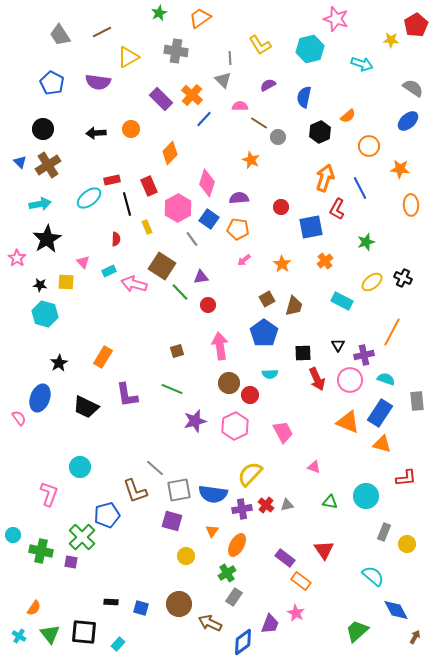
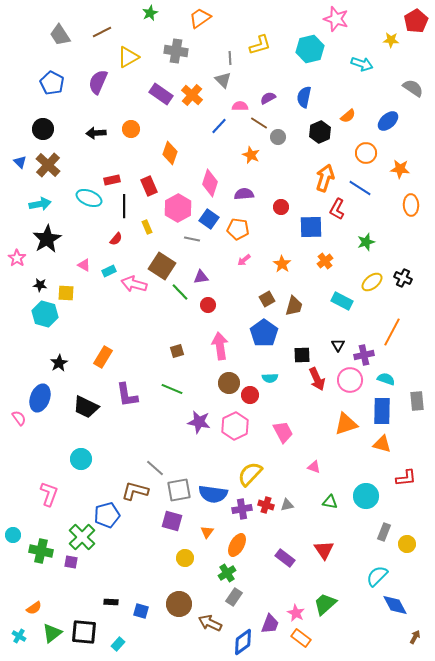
green star at (159, 13): moved 9 px left
red pentagon at (416, 25): moved 4 px up
yellow L-shape at (260, 45): rotated 75 degrees counterclockwise
purple semicircle at (98, 82): rotated 105 degrees clockwise
purple semicircle at (268, 85): moved 13 px down
purple rectangle at (161, 99): moved 5 px up; rotated 10 degrees counterclockwise
blue line at (204, 119): moved 15 px right, 7 px down
blue ellipse at (408, 121): moved 20 px left
orange circle at (369, 146): moved 3 px left, 7 px down
orange diamond at (170, 153): rotated 25 degrees counterclockwise
orange star at (251, 160): moved 5 px up
brown cross at (48, 165): rotated 15 degrees counterclockwise
pink diamond at (207, 183): moved 3 px right
blue line at (360, 188): rotated 30 degrees counterclockwise
cyan ellipse at (89, 198): rotated 60 degrees clockwise
purple semicircle at (239, 198): moved 5 px right, 4 px up
black line at (127, 204): moved 3 px left, 2 px down; rotated 15 degrees clockwise
blue square at (311, 227): rotated 10 degrees clockwise
red semicircle at (116, 239): rotated 40 degrees clockwise
gray line at (192, 239): rotated 42 degrees counterclockwise
pink triangle at (83, 262): moved 1 px right, 3 px down; rotated 16 degrees counterclockwise
yellow square at (66, 282): moved 11 px down
black square at (303, 353): moved 1 px left, 2 px down
cyan semicircle at (270, 374): moved 4 px down
blue rectangle at (380, 413): moved 2 px right, 2 px up; rotated 32 degrees counterclockwise
purple star at (195, 421): moved 4 px right, 1 px down; rotated 25 degrees clockwise
orange triangle at (348, 422): moved 2 px left, 2 px down; rotated 40 degrees counterclockwise
cyan circle at (80, 467): moved 1 px right, 8 px up
brown L-shape at (135, 491): rotated 124 degrees clockwise
red cross at (266, 505): rotated 21 degrees counterclockwise
orange triangle at (212, 531): moved 5 px left, 1 px down
yellow circle at (186, 556): moved 1 px left, 2 px down
cyan semicircle at (373, 576): moved 4 px right; rotated 85 degrees counterclockwise
orange rectangle at (301, 581): moved 57 px down
orange semicircle at (34, 608): rotated 21 degrees clockwise
blue square at (141, 608): moved 3 px down
blue diamond at (396, 610): moved 1 px left, 5 px up
green trapezoid at (357, 631): moved 32 px left, 27 px up
green triangle at (50, 634): moved 2 px right, 1 px up; rotated 30 degrees clockwise
